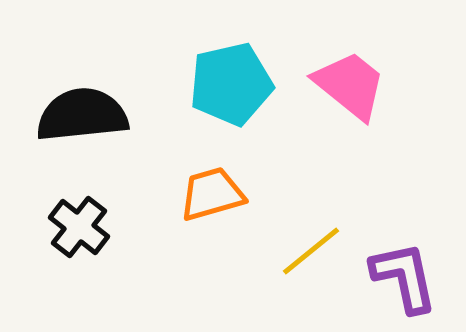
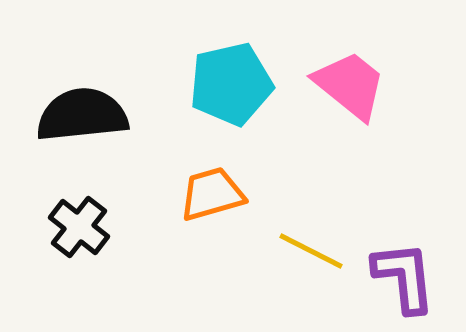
yellow line: rotated 66 degrees clockwise
purple L-shape: rotated 6 degrees clockwise
